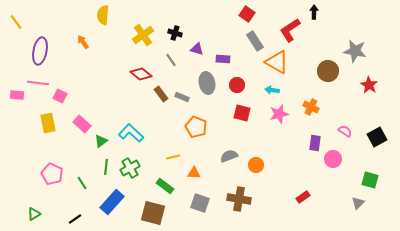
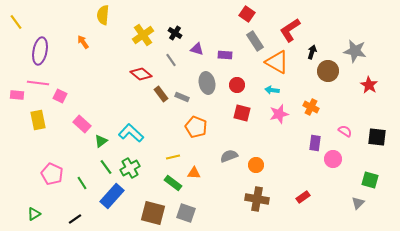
black arrow at (314, 12): moved 2 px left, 40 px down; rotated 16 degrees clockwise
black cross at (175, 33): rotated 16 degrees clockwise
purple rectangle at (223, 59): moved 2 px right, 4 px up
yellow rectangle at (48, 123): moved 10 px left, 3 px up
black square at (377, 137): rotated 36 degrees clockwise
green line at (106, 167): rotated 42 degrees counterclockwise
green rectangle at (165, 186): moved 8 px right, 3 px up
brown cross at (239, 199): moved 18 px right
blue rectangle at (112, 202): moved 6 px up
gray square at (200, 203): moved 14 px left, 10 px down
